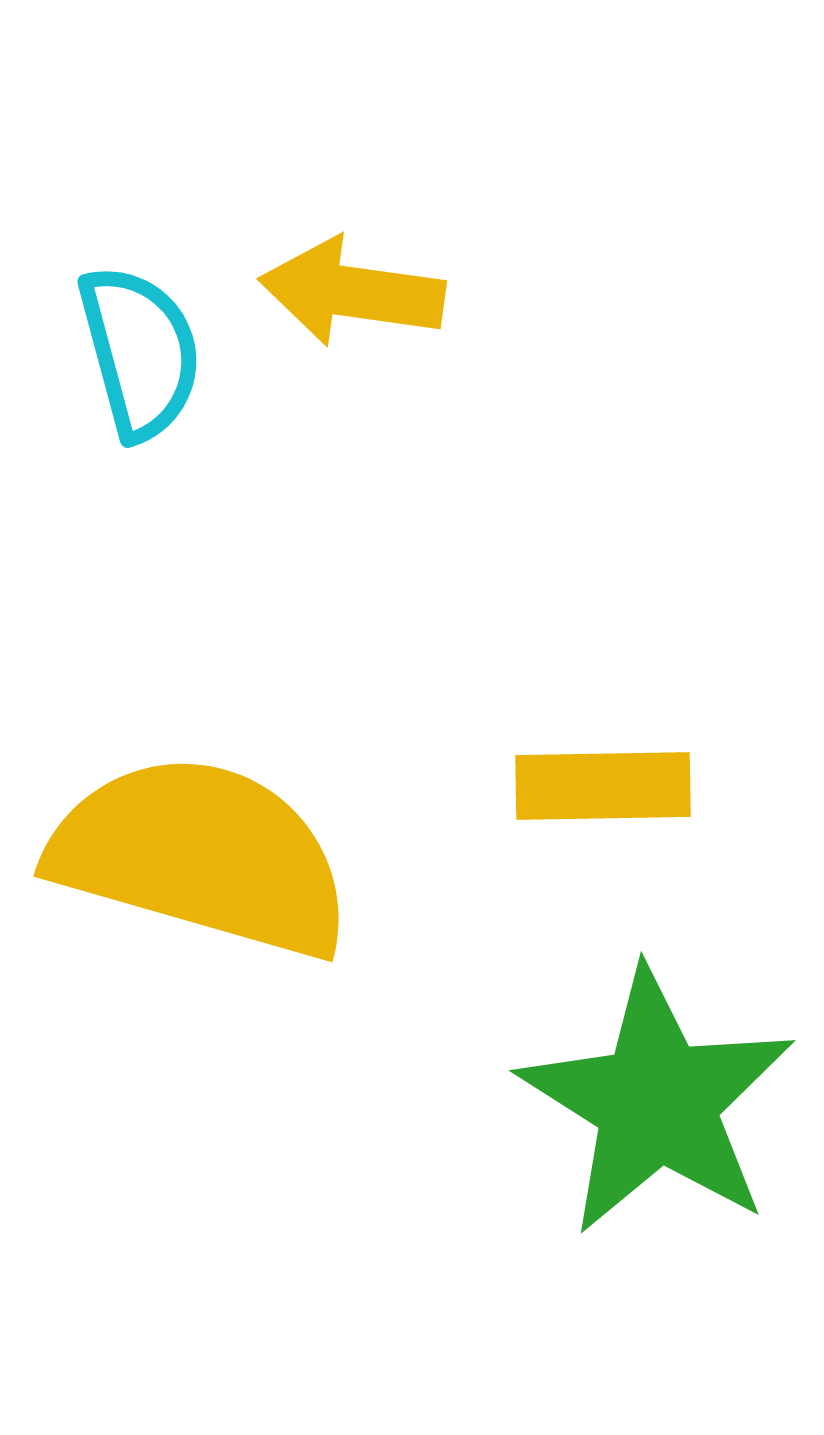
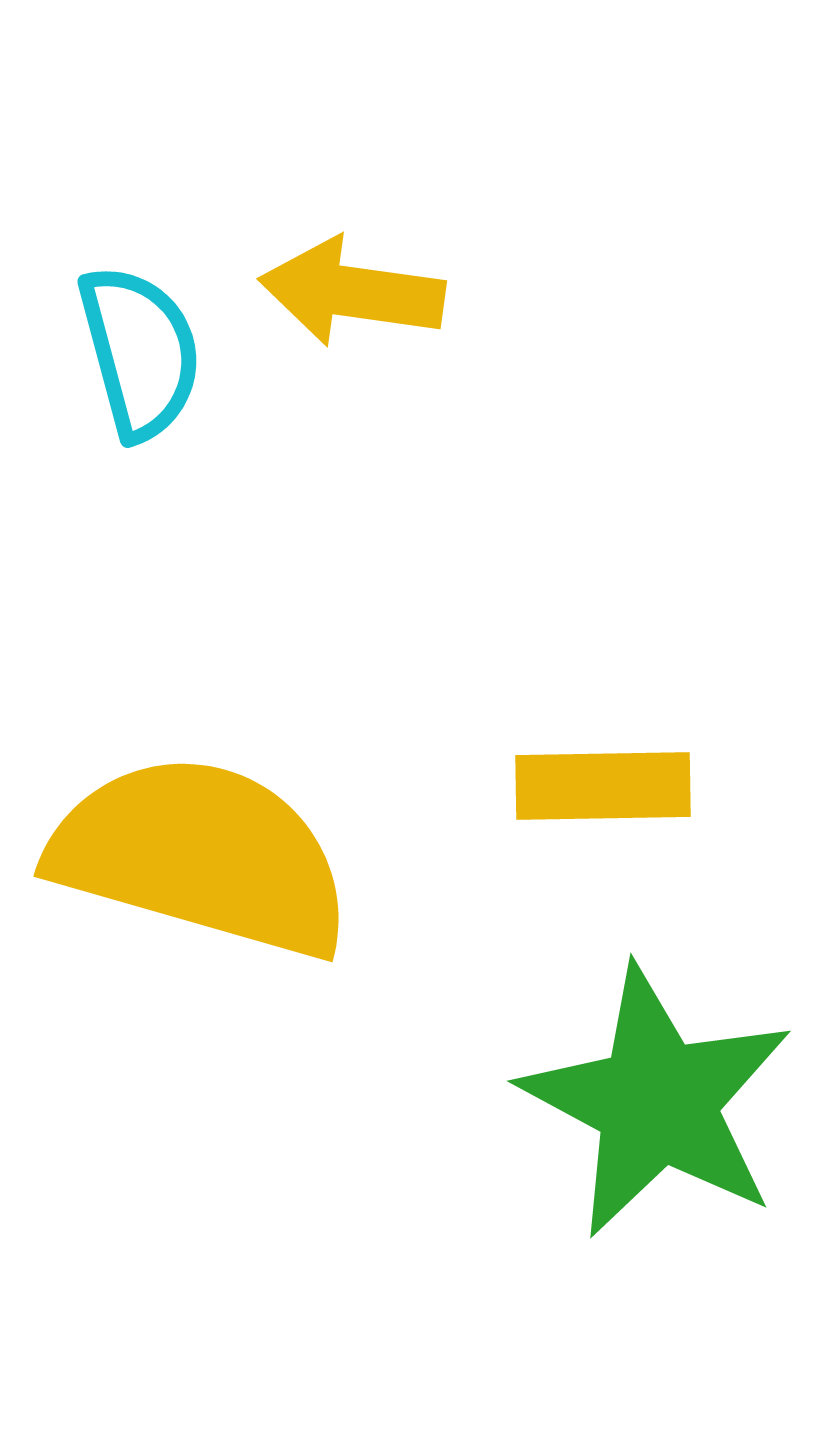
green star: rotated 4 degrees counterclockwise
